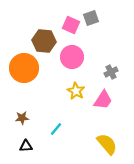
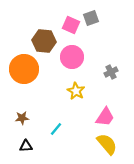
orange circle: moved 1 px down
pink trapezoid: moved 2 px right, 17 px down
